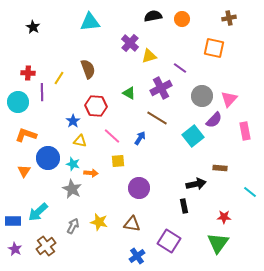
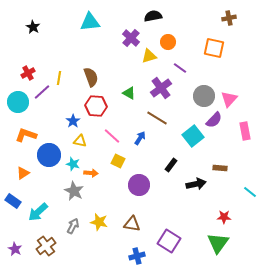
orange circle at (182, 19): moved 14 px left, 23 px down
purple cross at (130, 43): moved 1 px right, 5 px up
brown semicircle at (88, 69): moved 3 px right, 8 px down
red cross at (28, 73): rotated 32 degrees counterclockwise
yellow line at (59, 78): rotated 24 degrees counterclockwise
purple cross at (161, 88): rotated 10 degrees counterclockwise
purple line at (42, 92): rotated 48 degrees clockwise
gray circle at (202, 96): moved 2 px right
blue circle at (48, 158): moved 1 px right, 3 px up
yellow square at (118, 161): rotated 32 degrees clockwise
orange triangle at (24, 171): moved 1 px left, 2 px down; rotated 24 degrees clockwise
purple circle at (139, 188): moved 3 px up
gray star at (72, 189): moved 2 px right, 2 px down
black rectangle at (184, 206): moved 13 px left, 41 px up; rotated 48 degrees clockwise
blue rectangle at (13, 221): moved 20 px up; rotated 35 degrees clockwise
blue cross at (137, 256): rotated 21 degrees clockwise
